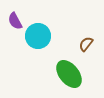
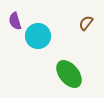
purple semicircle: rotated 12 degrees clockwise
brown semicircle: moved 21 px up
